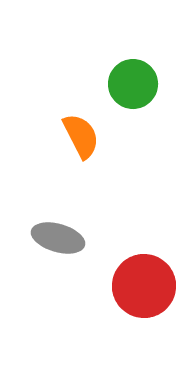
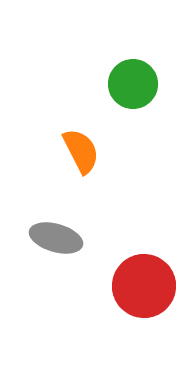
orange semicircle: moved 15 px down
gray ellipse: moved 2 px left
